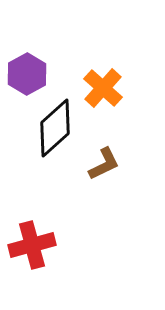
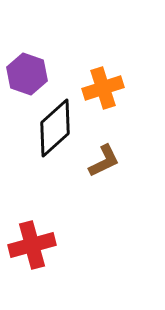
purple hexagon: rotated 12 degrees counterclockwise
orange cross: rotated 30 degrees clockwise
brown L-shape: moved 3 px up
